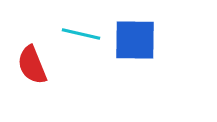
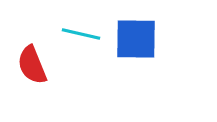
blue square: moved 1 px right, 1 px up
